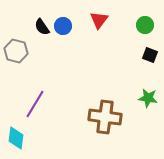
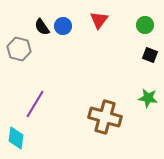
gray hexagon: moved 3 px right, 2 px up
brown cross: rotated 8 degrees clockwise
